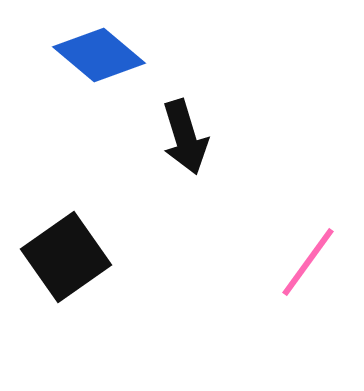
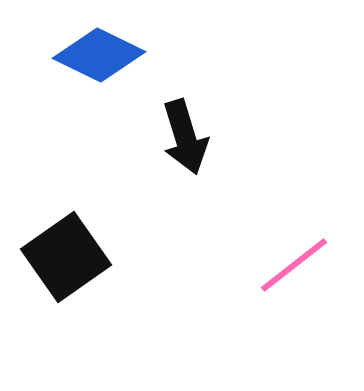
blue diamond: rotated 14 degrees counterclockwise
pink line: moved 14 px left, 3 px down; rotated 16 degrees clockwise
